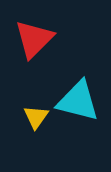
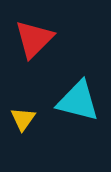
yellow triangle: moved 13 px left, 2 px down
